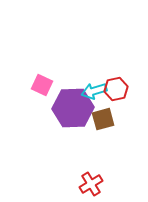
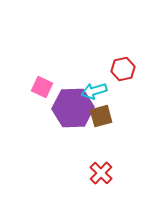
pink square: moved 2 px down
red hexagon: moved 7 px right, 20 px up
brown square: moved 2 px left, 3 px up
red cross: moved 10 px right, 11 px up; rotated 15 degrees counterclockwise
